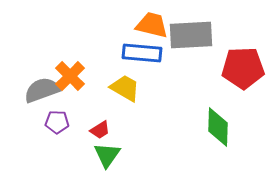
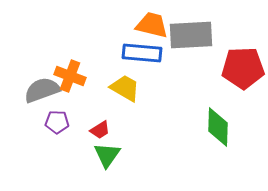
orange cross: rotated 24 degrees counterclockwise
